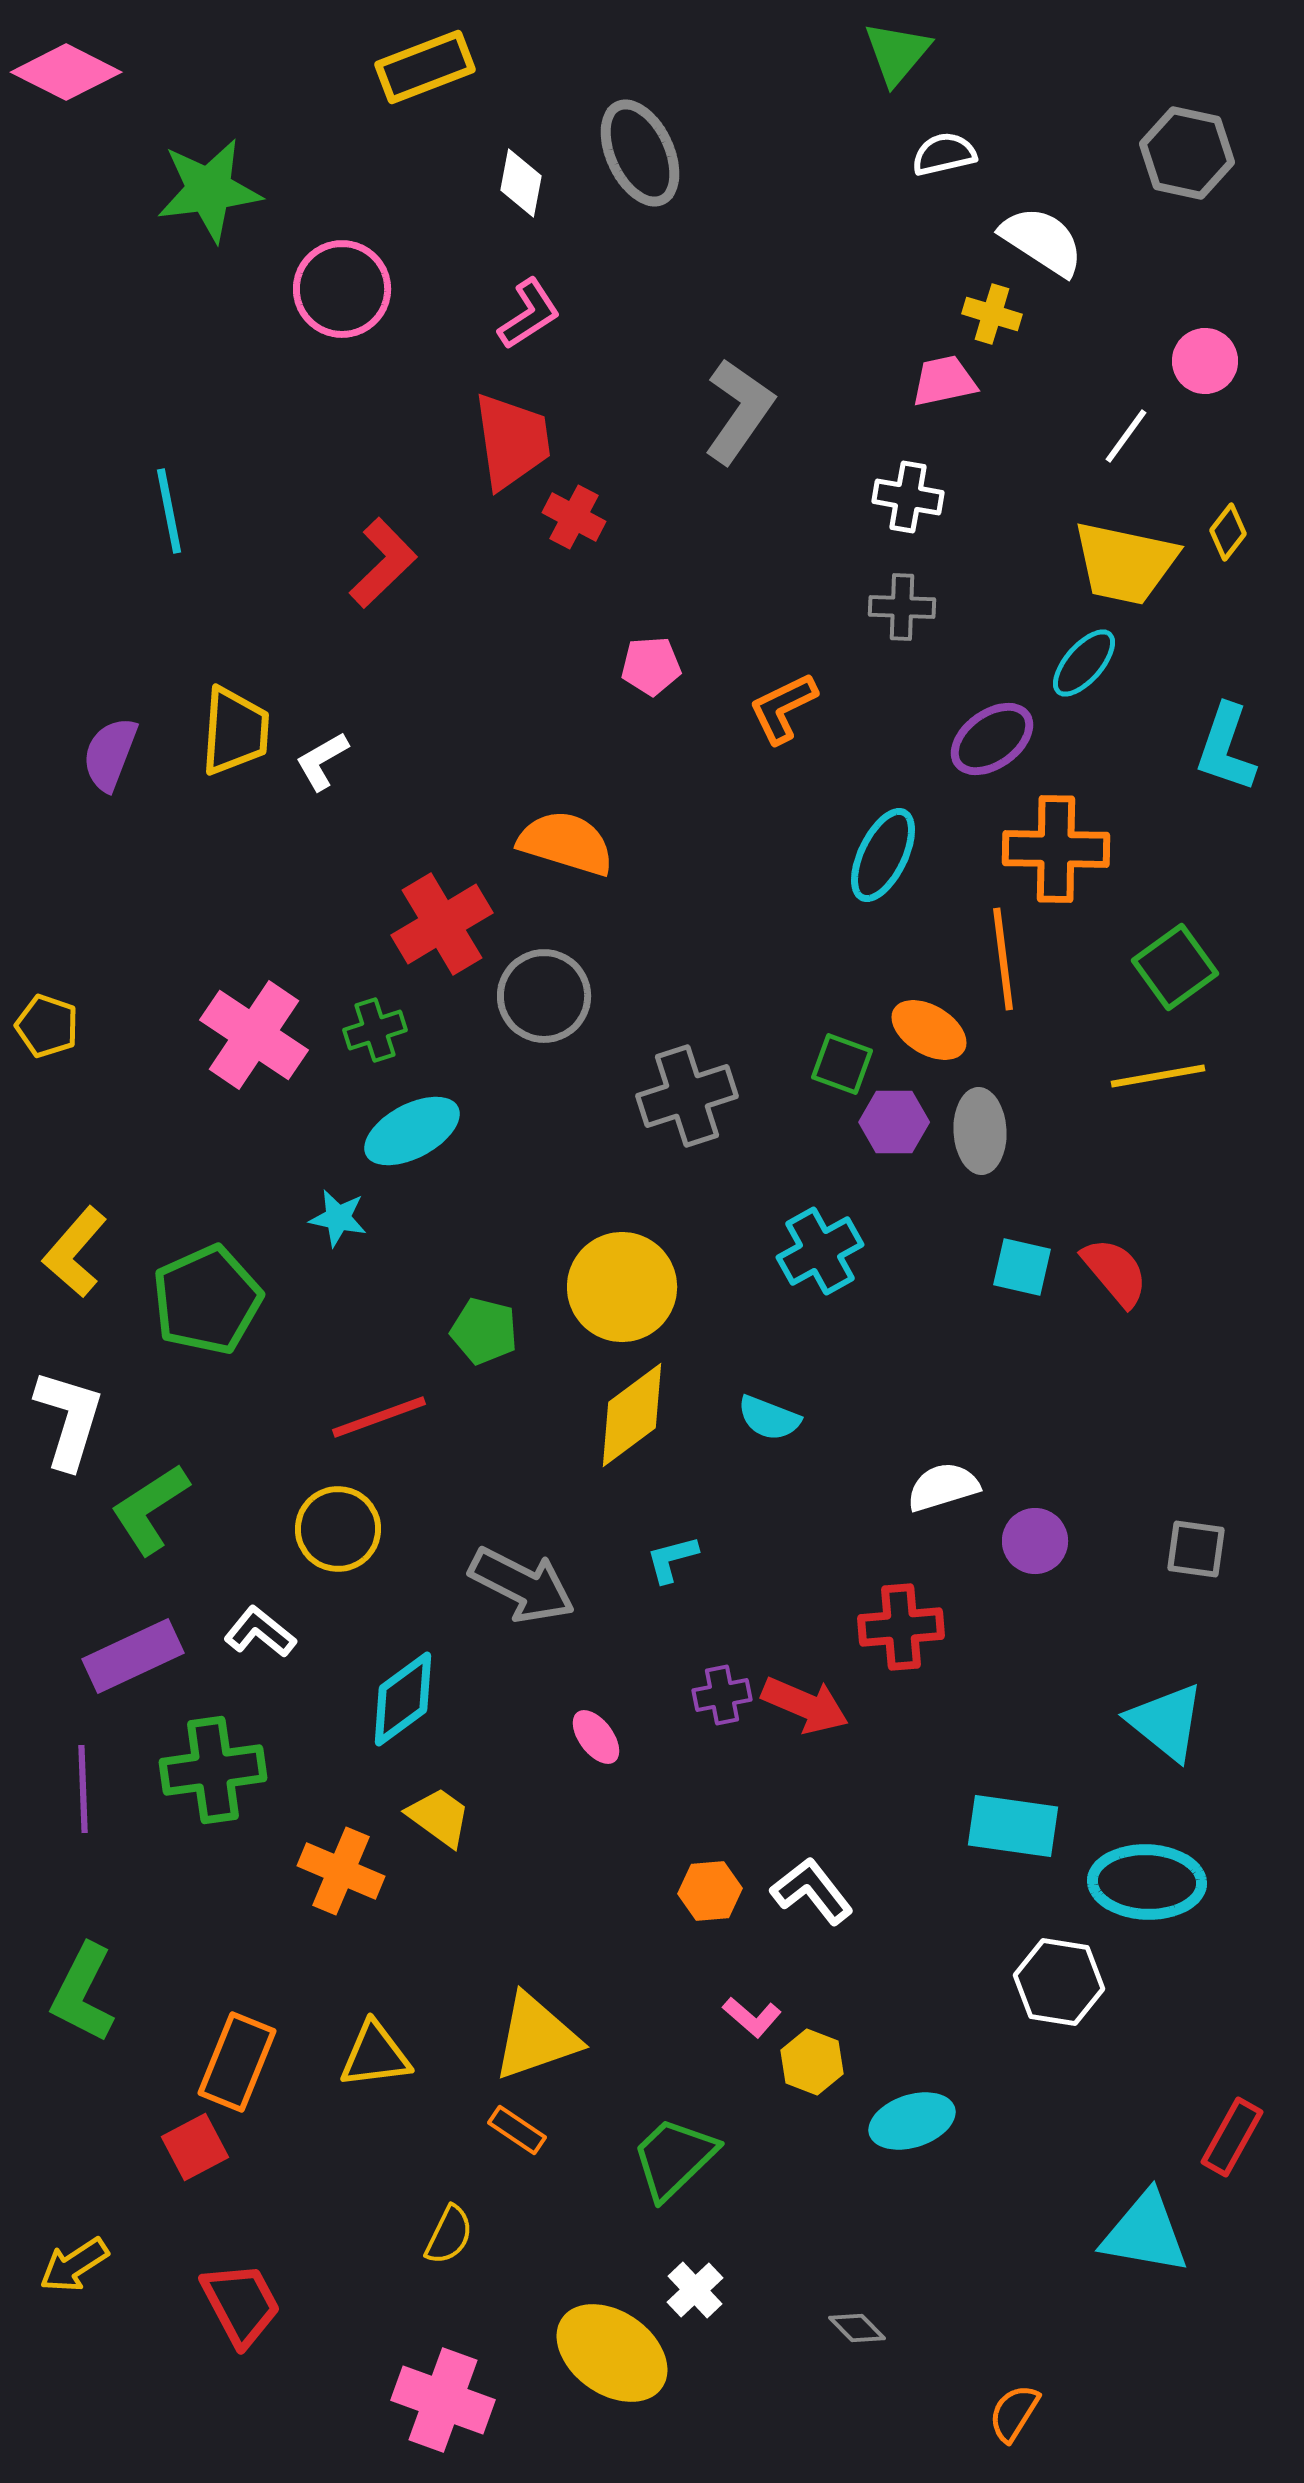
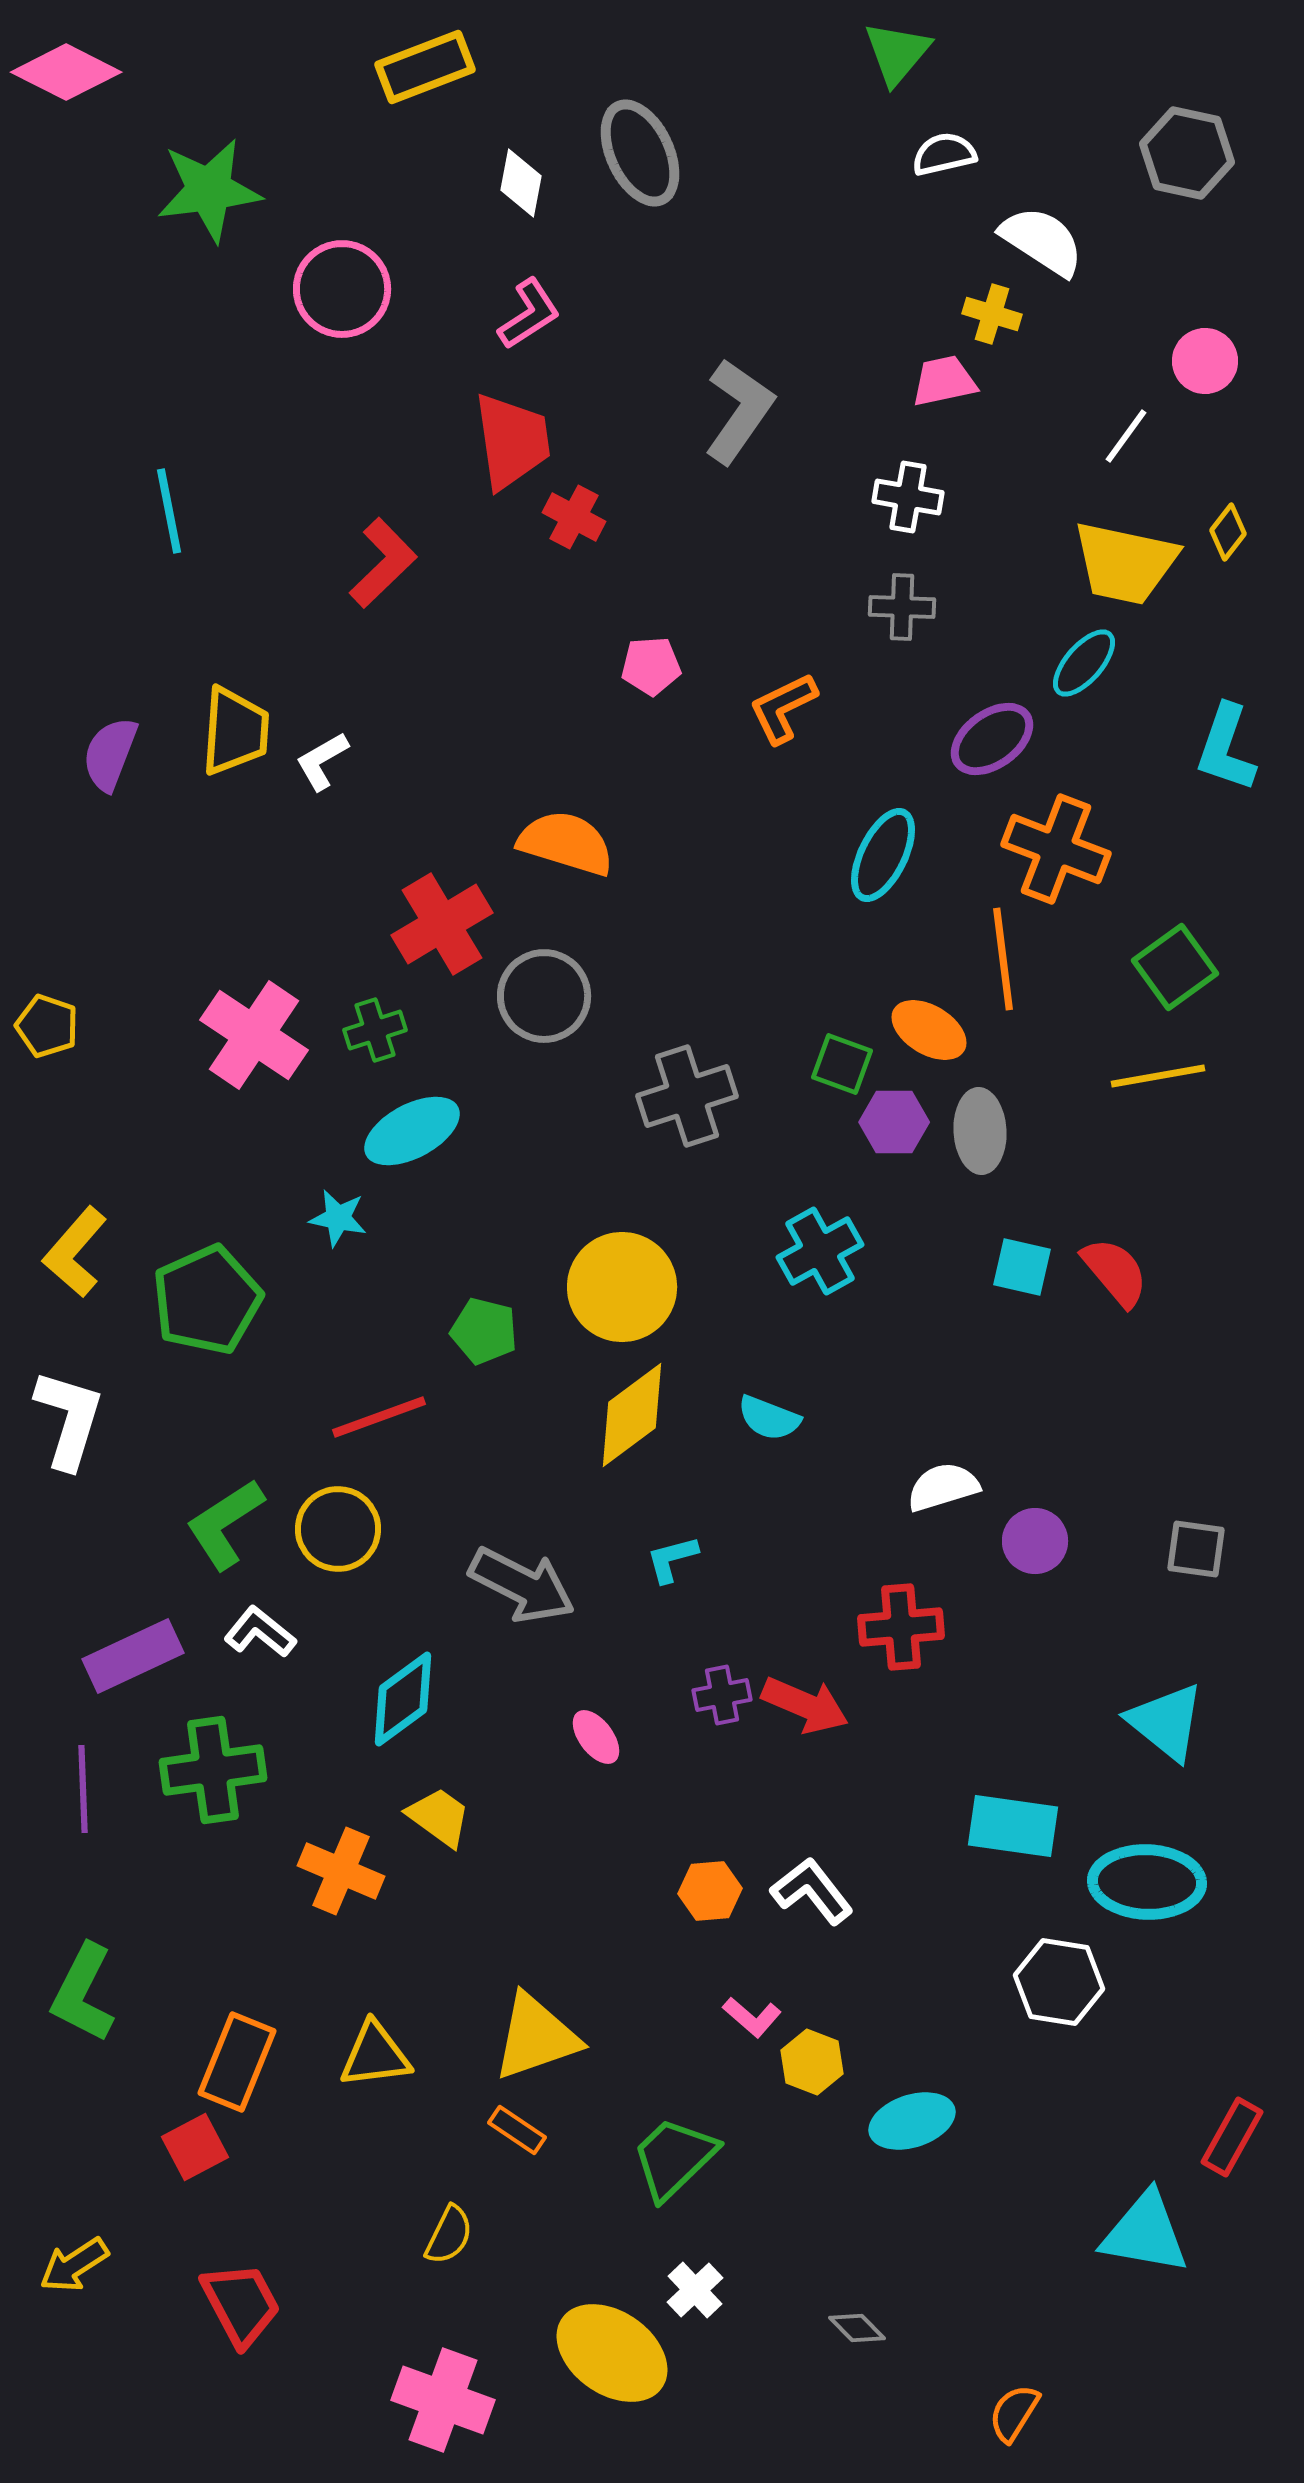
orange cross at (1056, 849): rotated 20 degrees clockwise
green L-shape at (150, 1509): moved 75 px right, 15 px down
